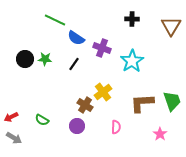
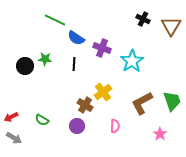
black cross: moved 11 px right; rotated 24 degrees clockwise
black circle: moved 7 px down
black line: rotated 32 degrees counterclockwise
brown L-shape: rotated 25 degrees counterclockwise
pink semicircle: moved 1 px left, 1 px up
